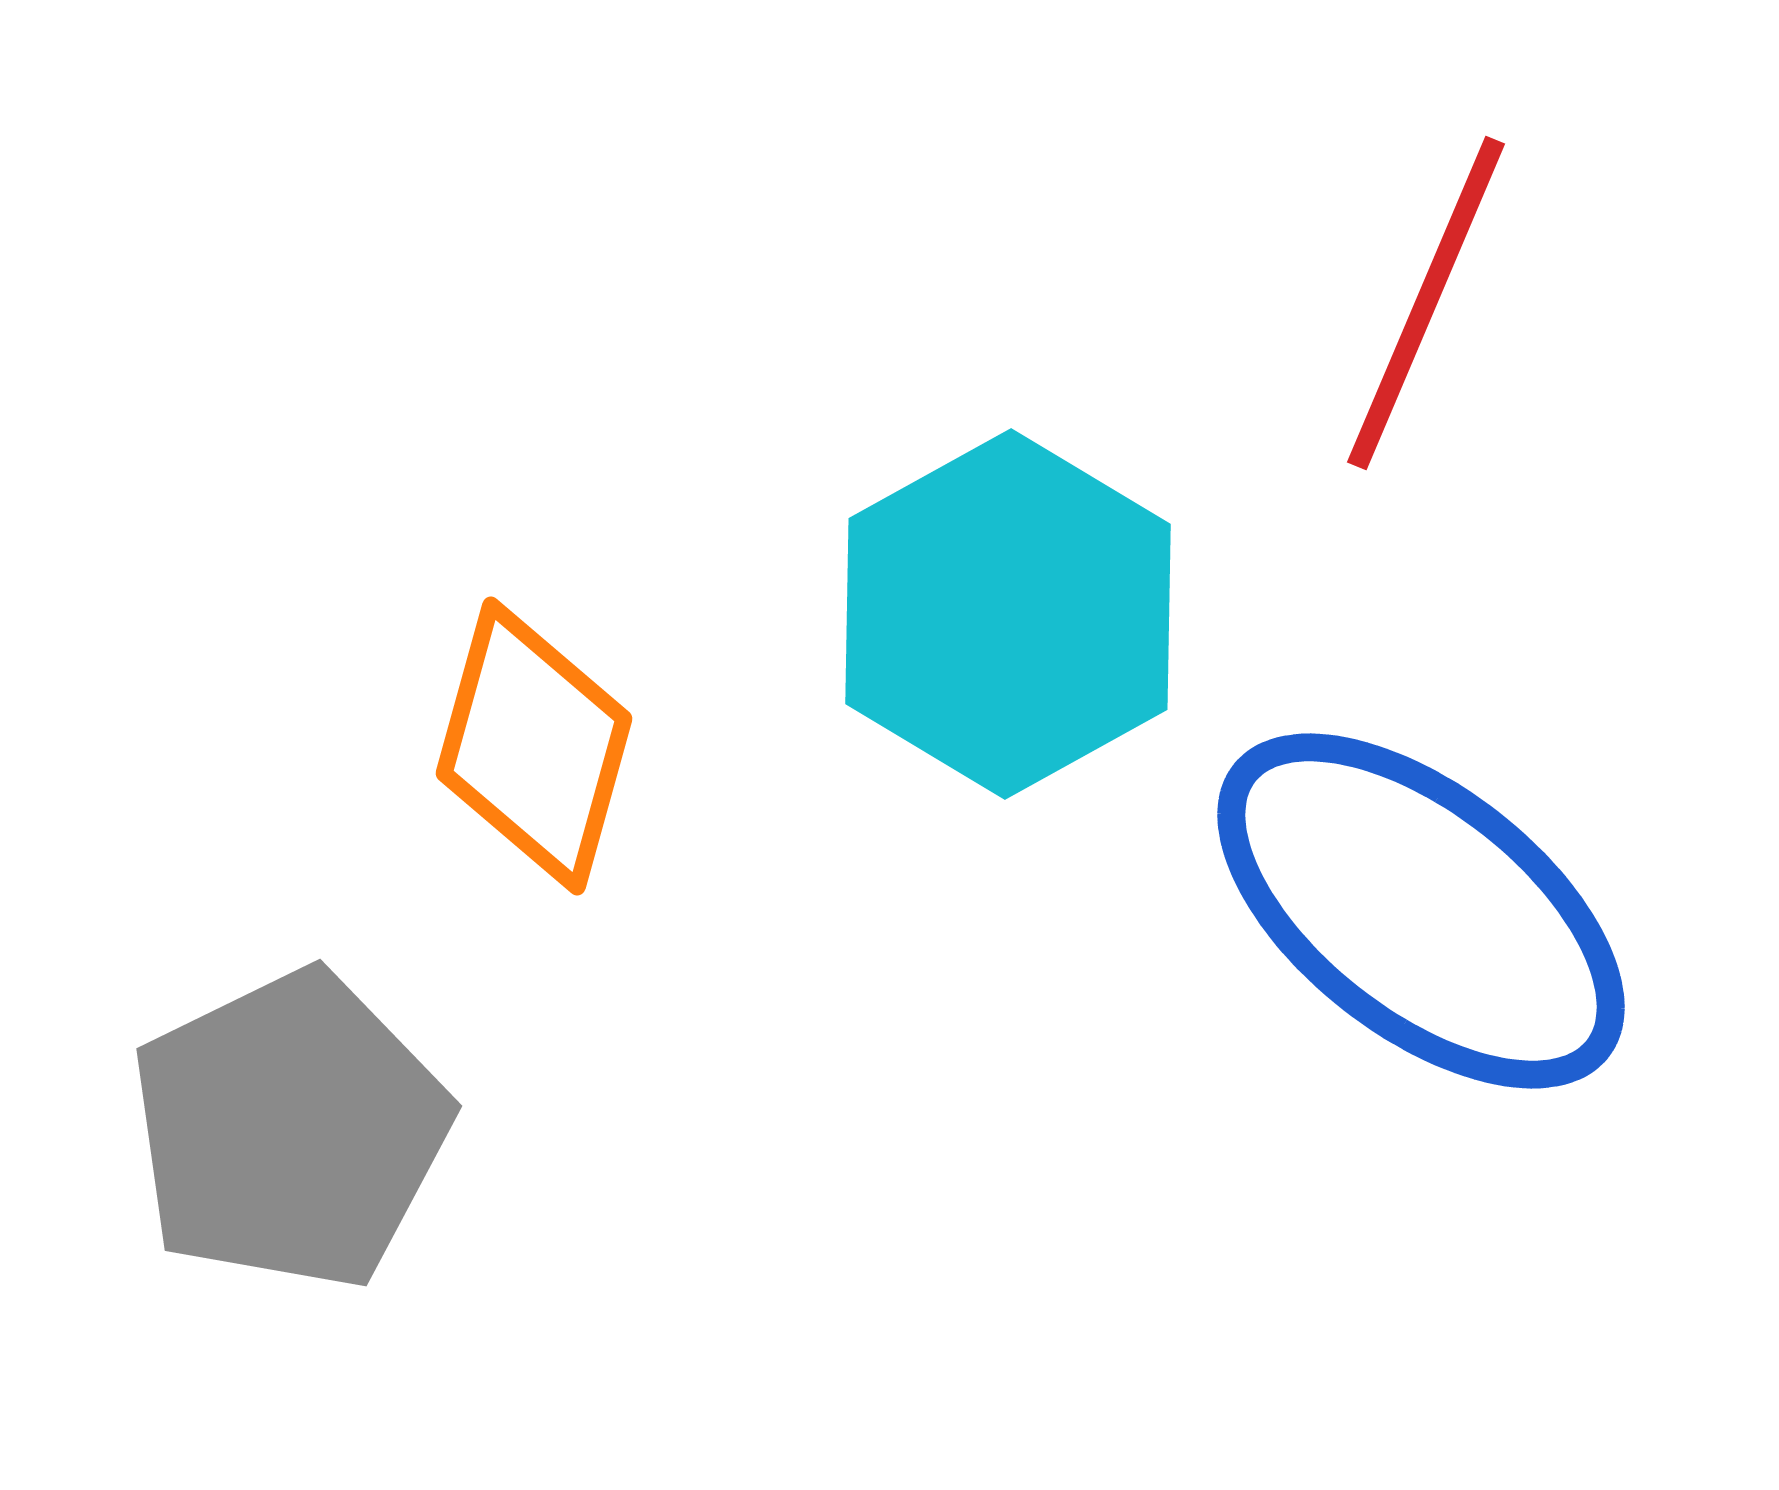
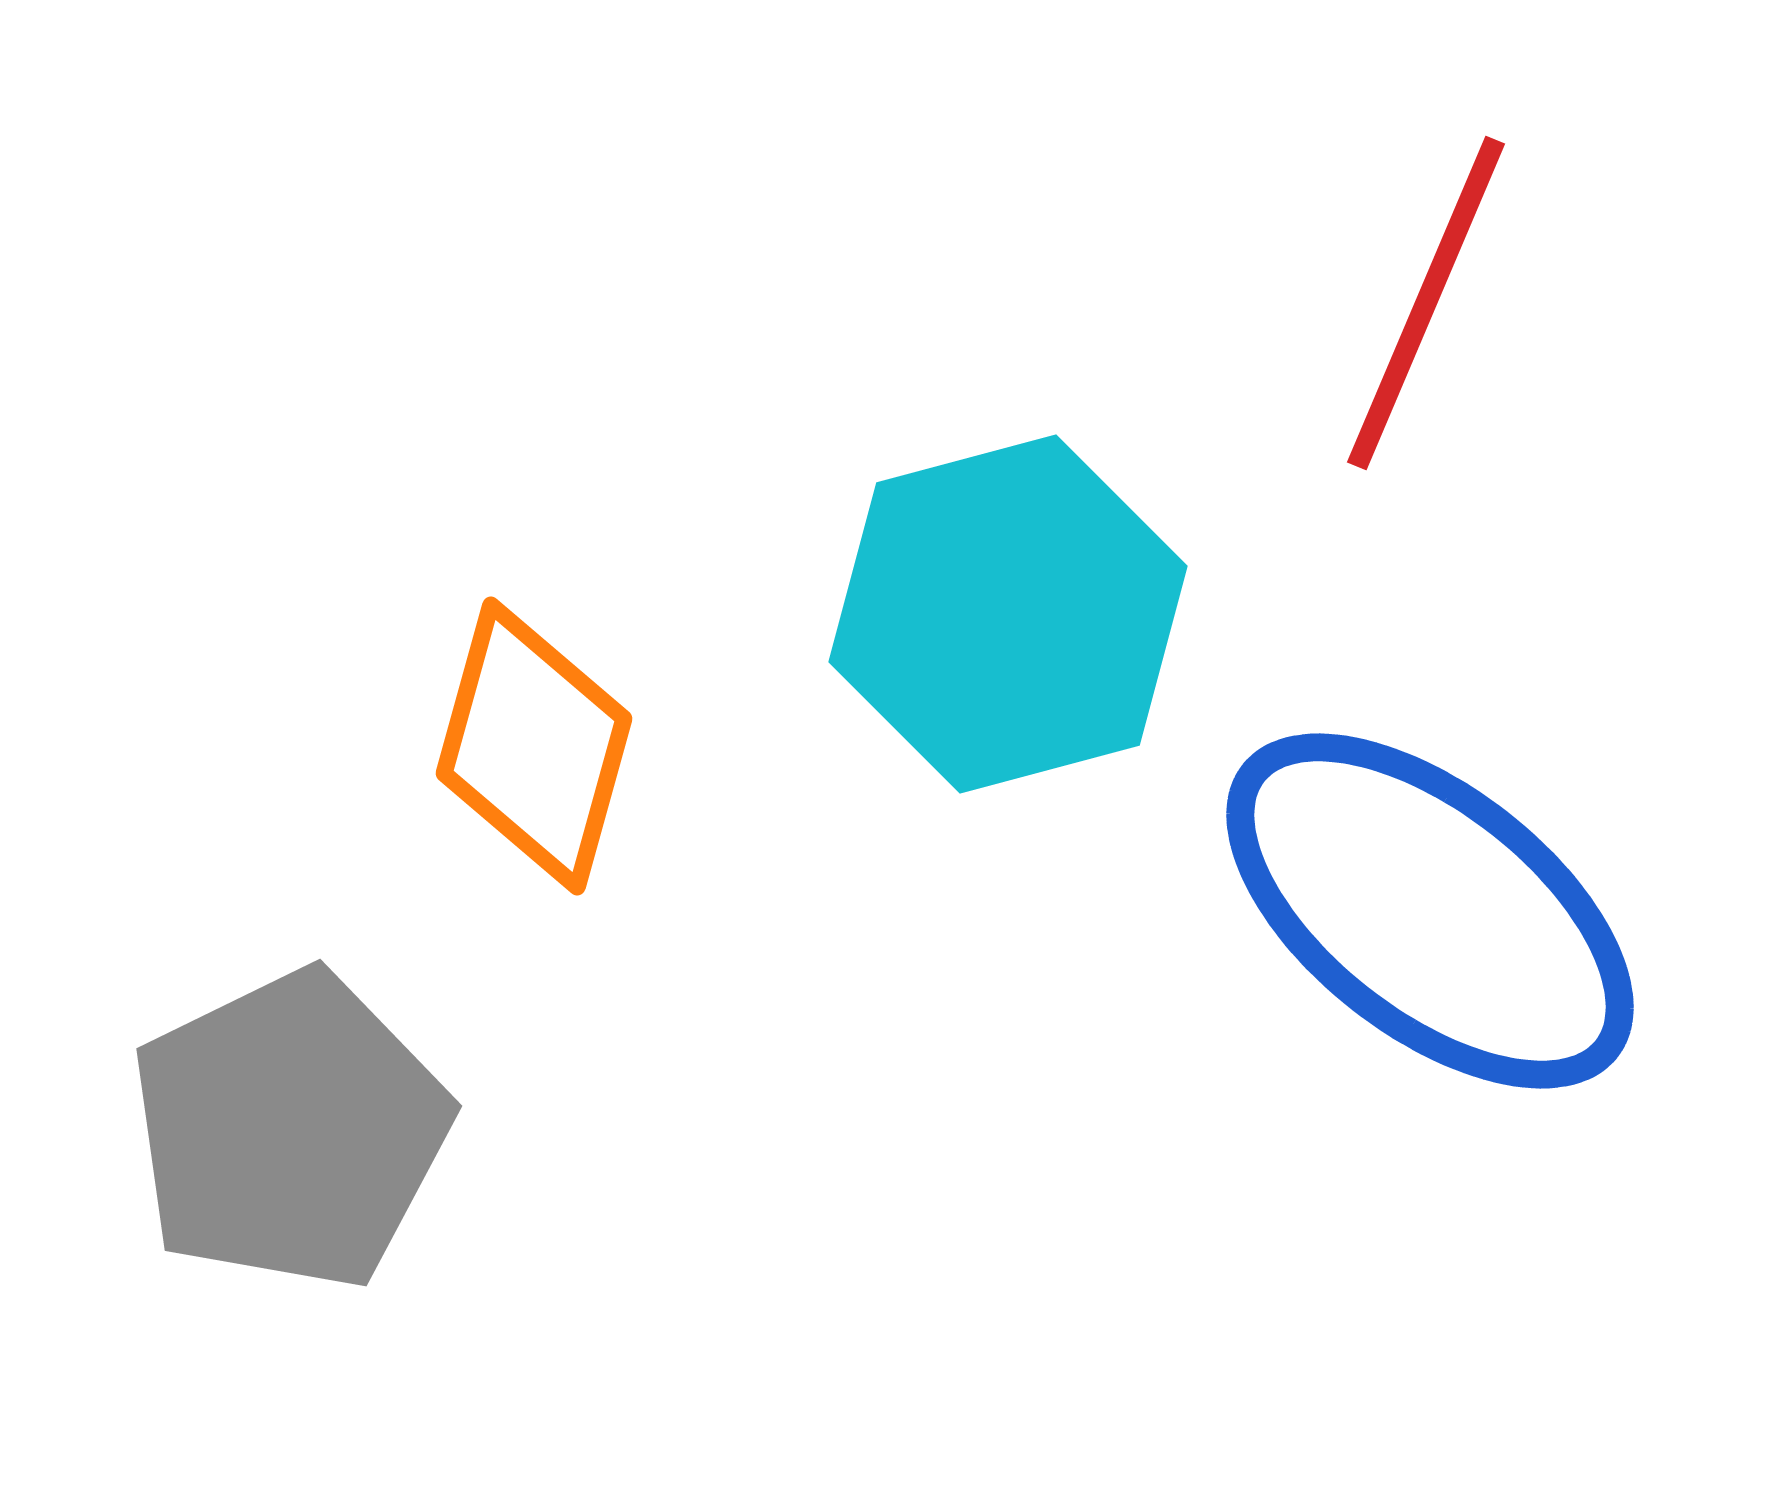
cyan hexagon: rotated 14 degrees clockwise
blue ellipse: moved 9 px right
